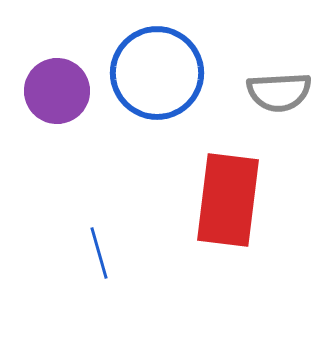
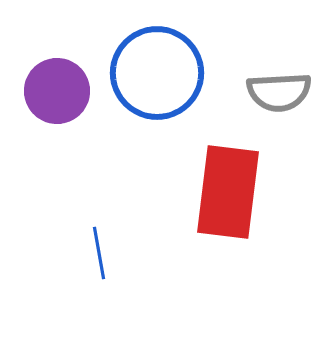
red rectangle: moved 8 px up
blue line: rotated 6 degrees clockwise
